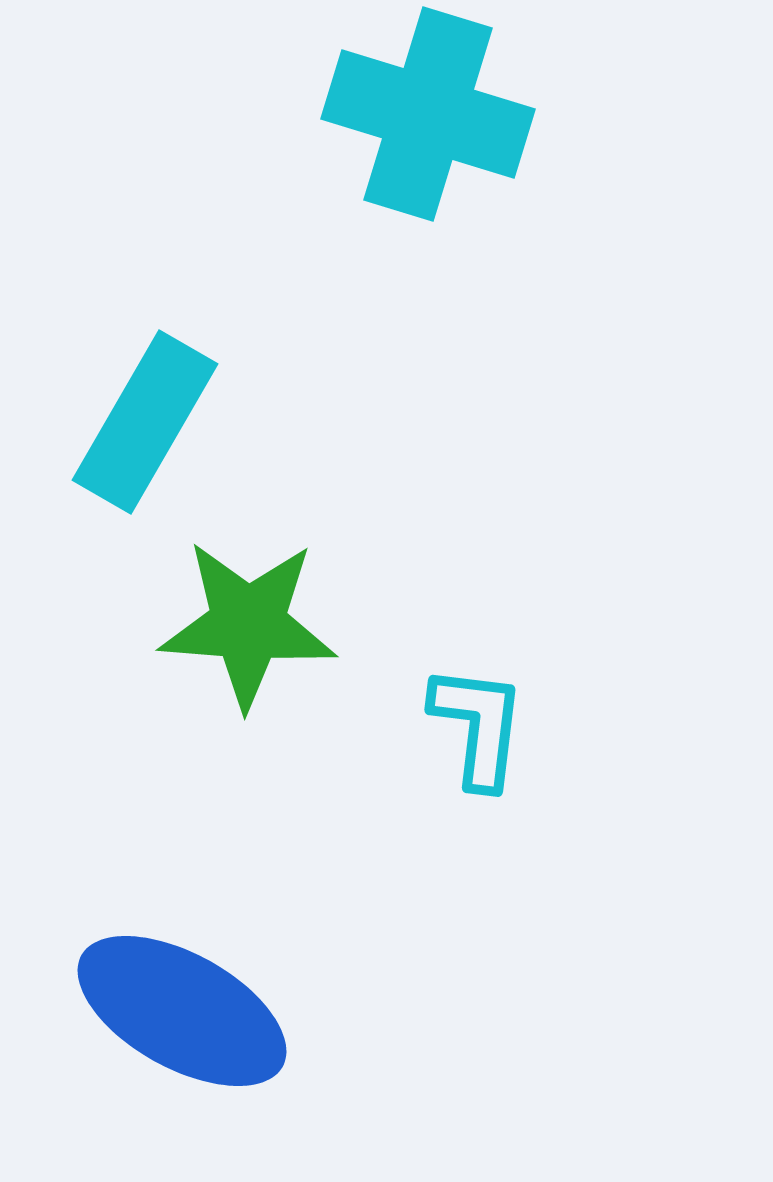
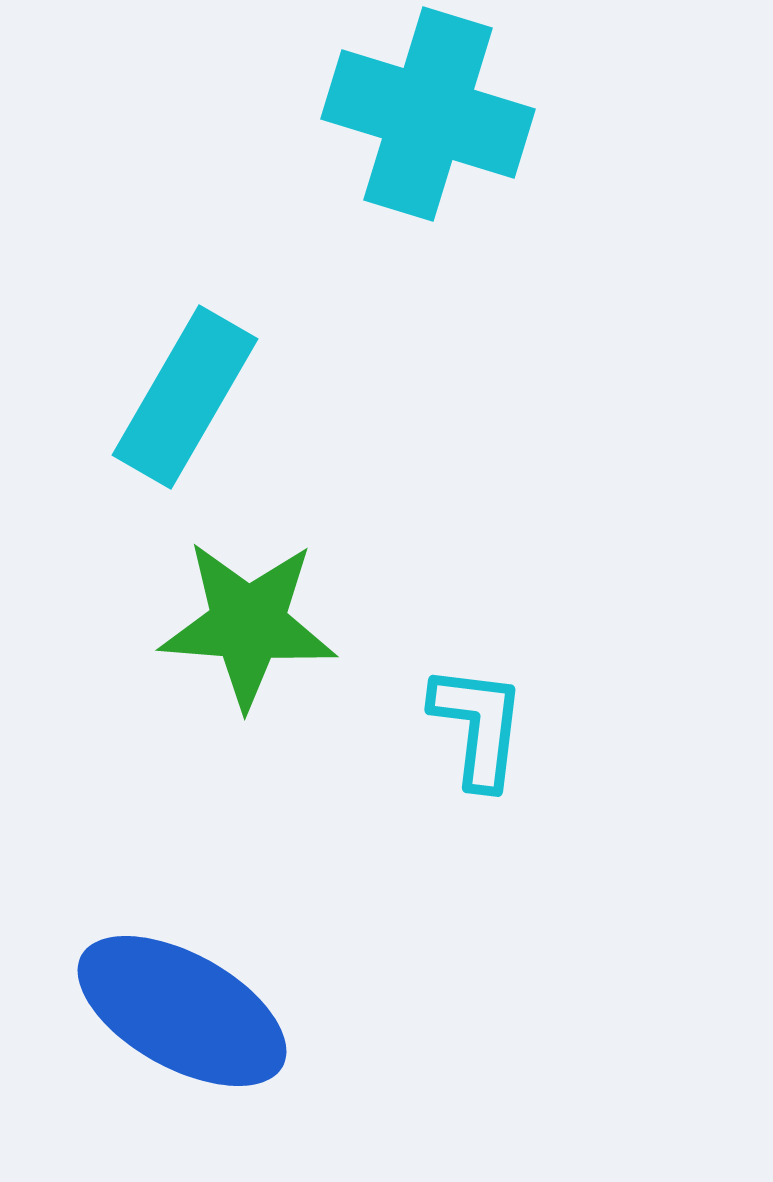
cyan rectangle: moved 40 px right, 25 px up
